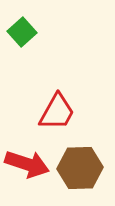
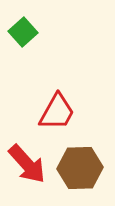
green square: moved 1 px right
red arrow: rotated 30 degrees clockwise
